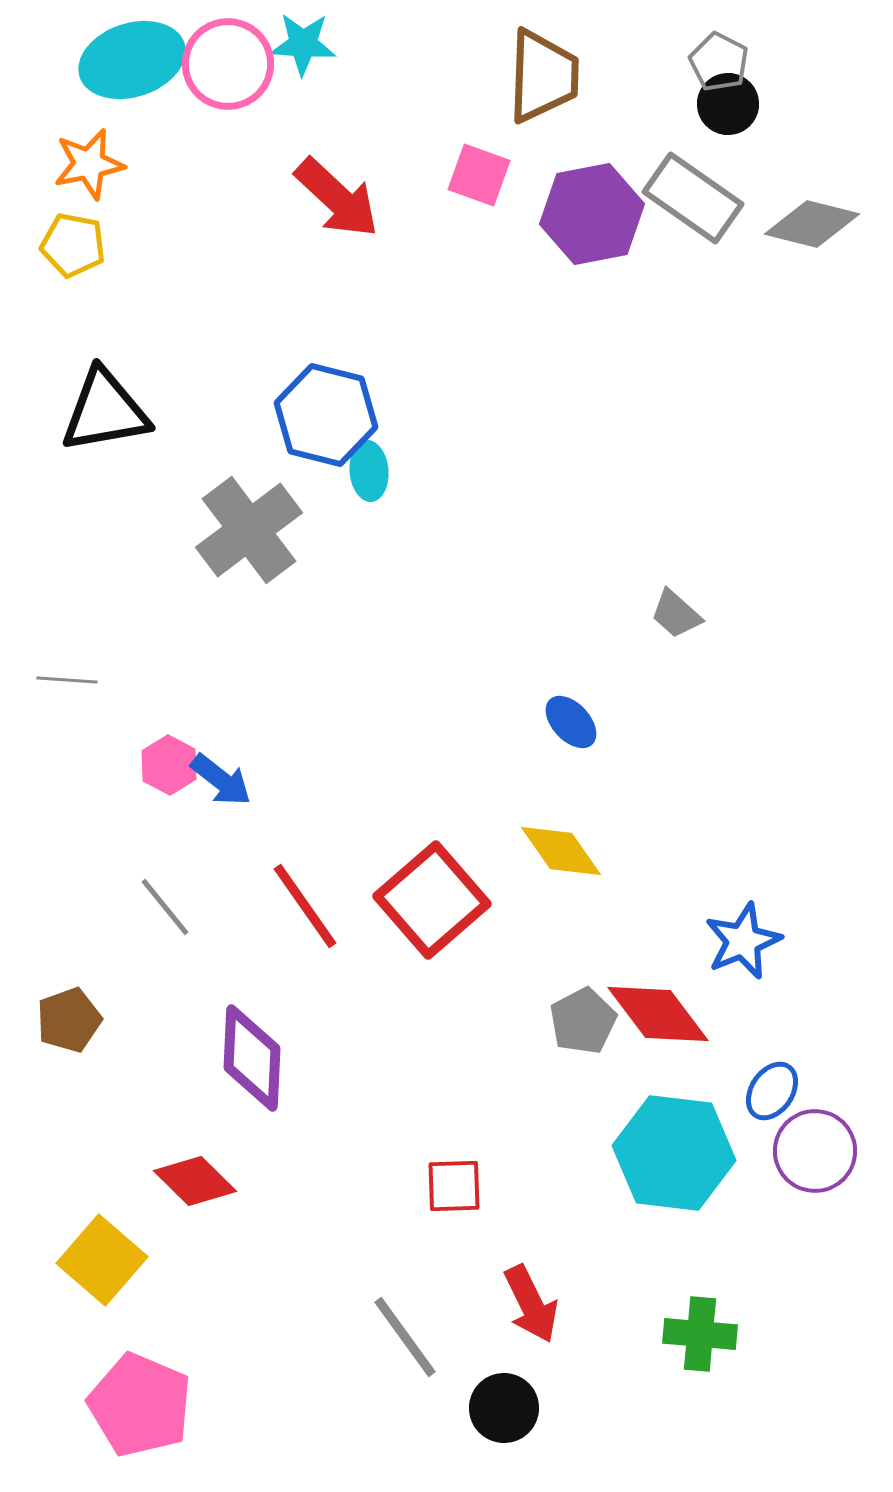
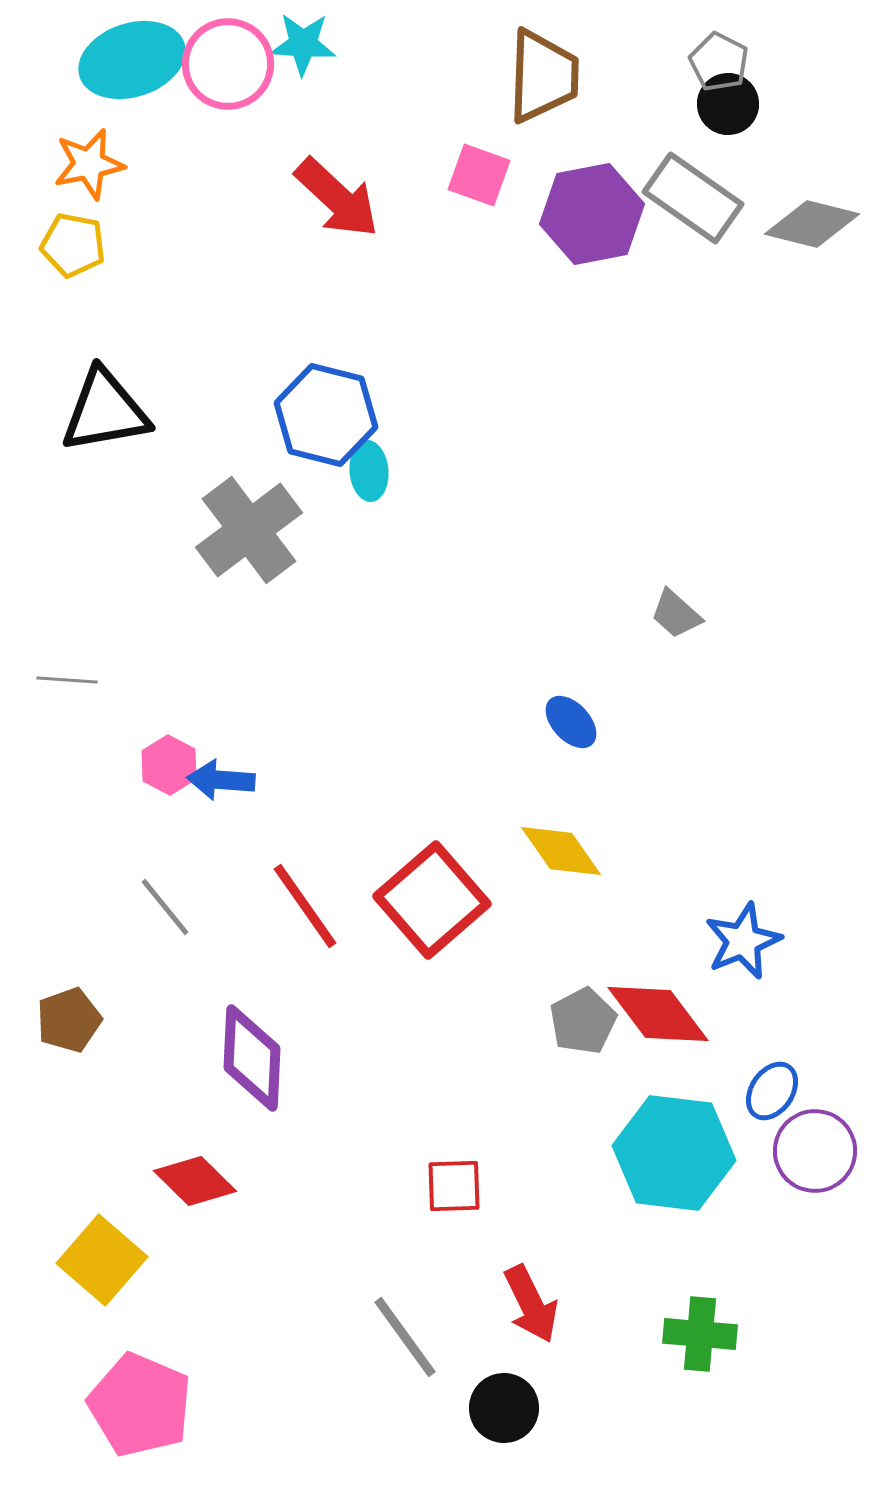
blue arrow at (221, 780): rotated 146 degrees clockwise
